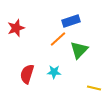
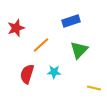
orange line: moved 17 px left, 6 px down
